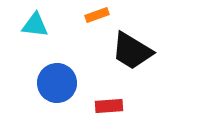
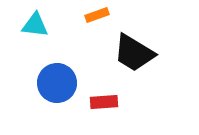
black trapezoid: moved 2 px right, 2 px down
red rectangle: moved 5 px left, 4 px up
